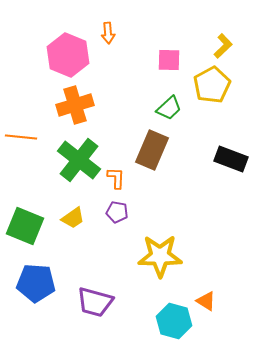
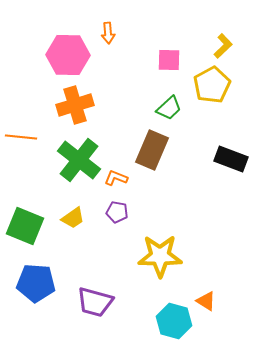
pink hexagon: rotated 21 degrees counterclockwise
orange L-shape: rotated 70 degrees counterclockwise
